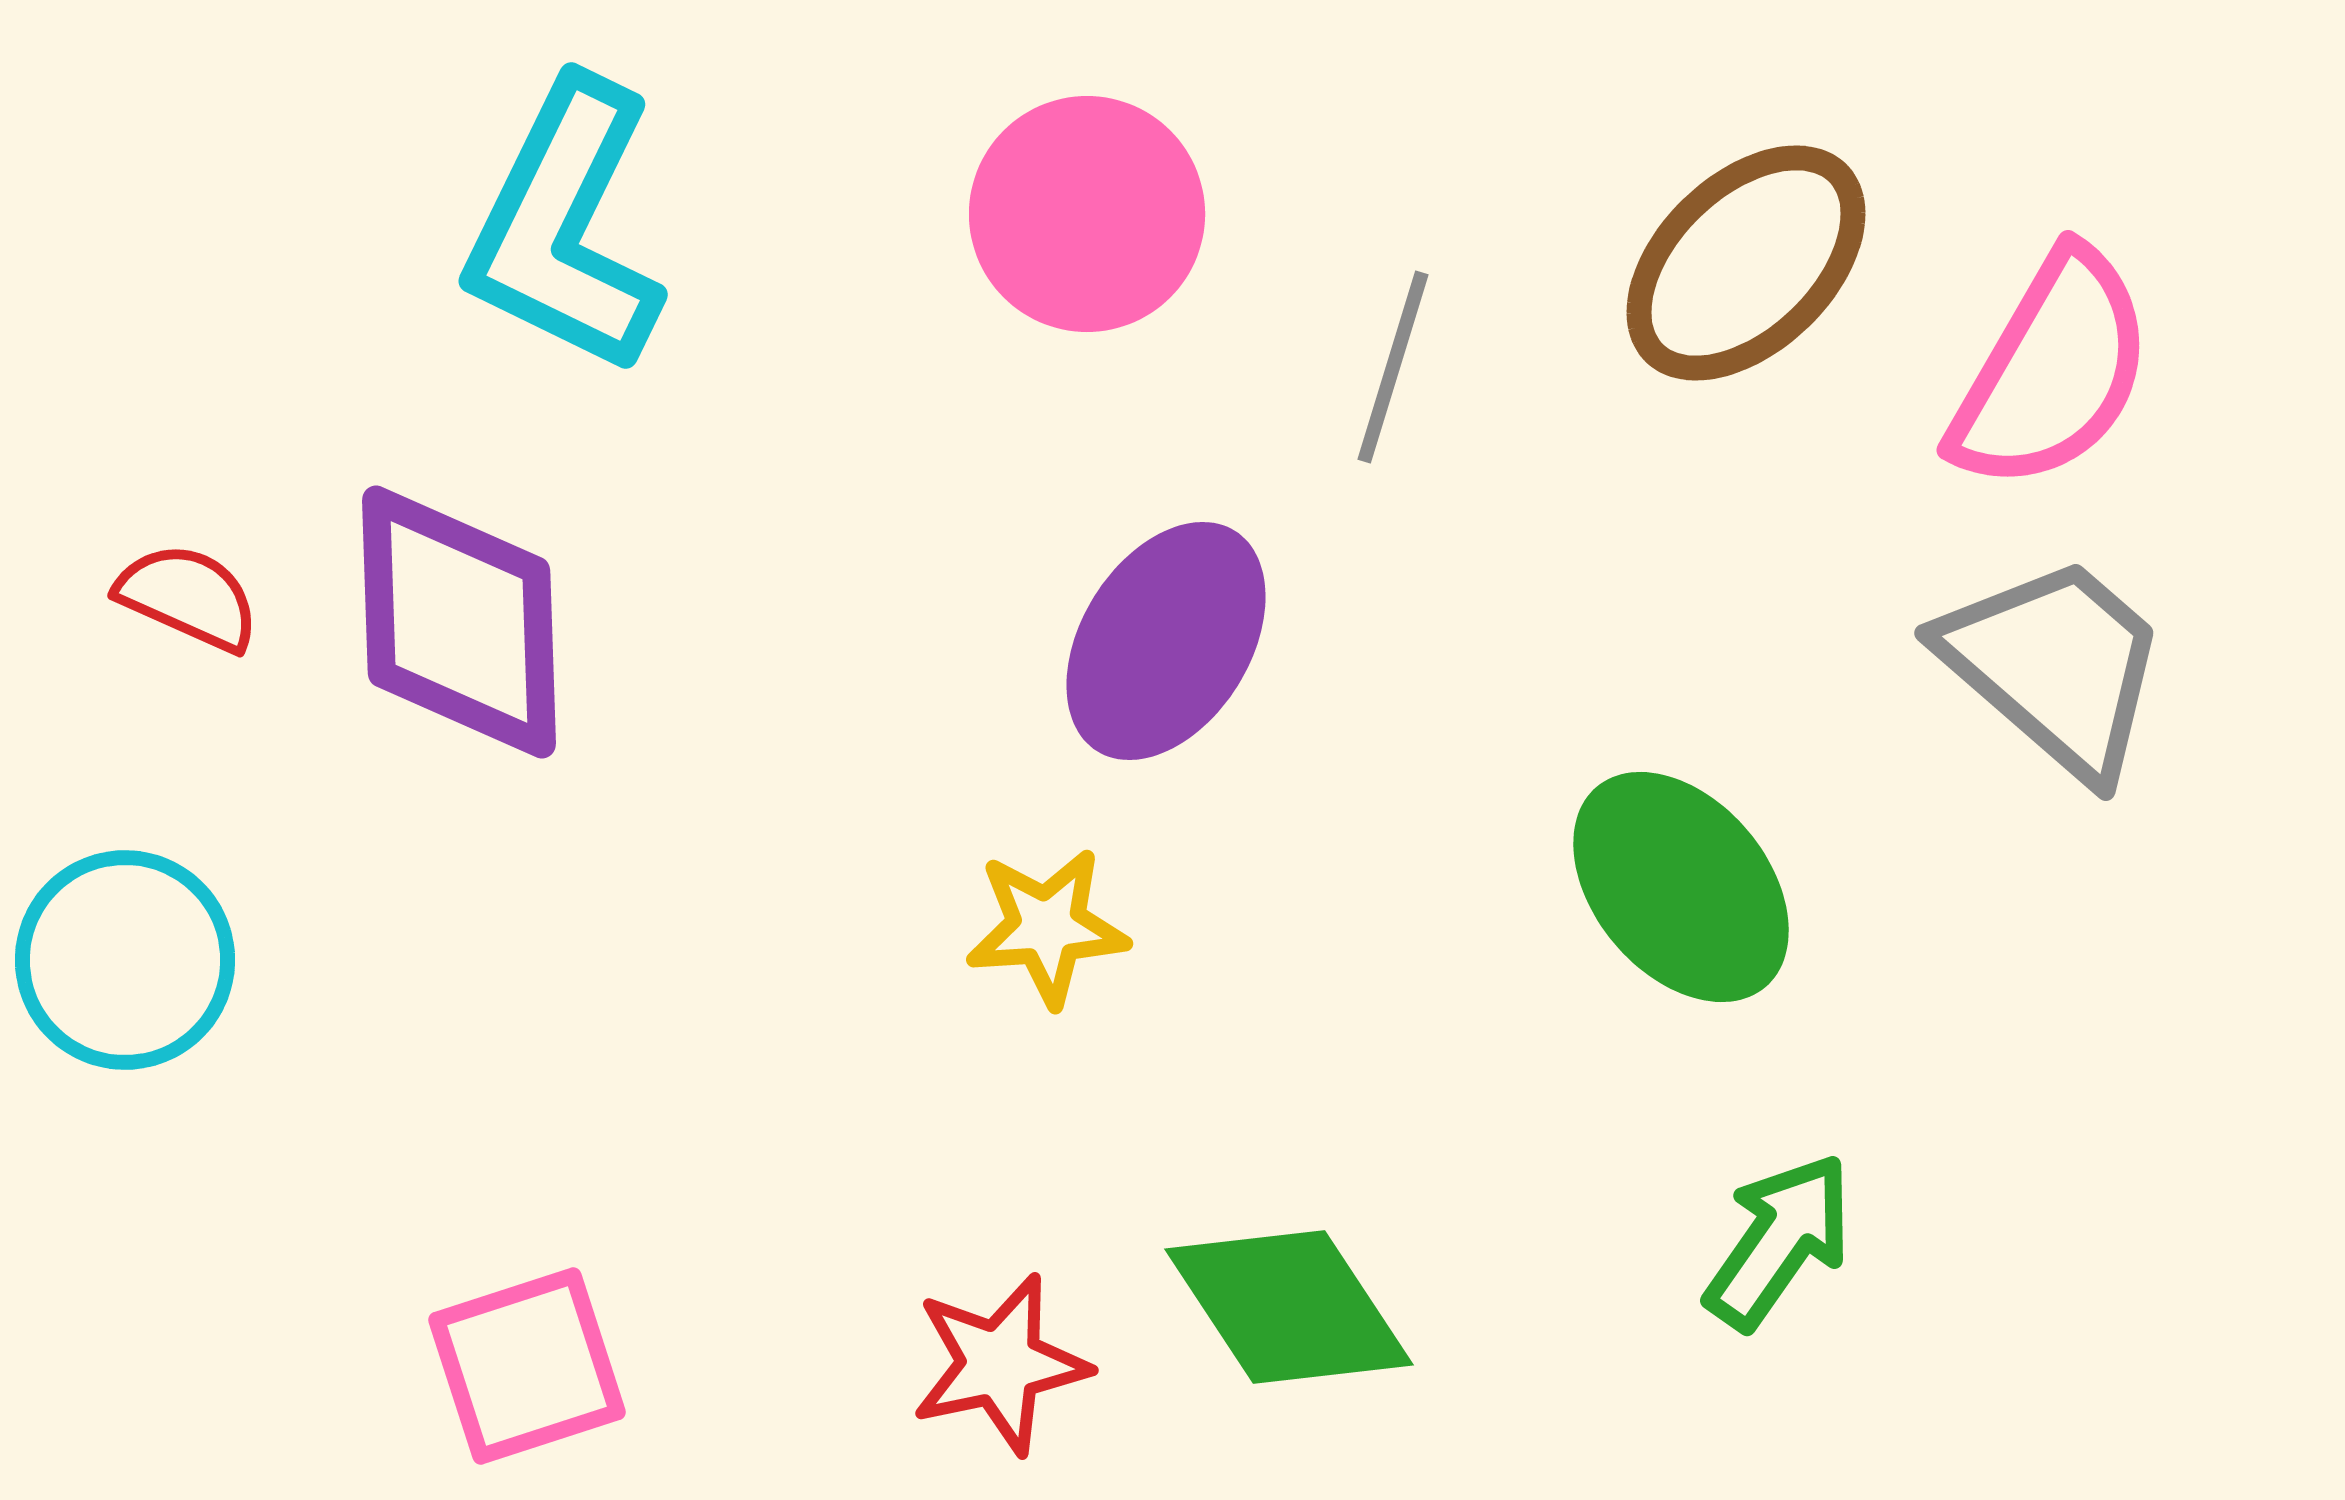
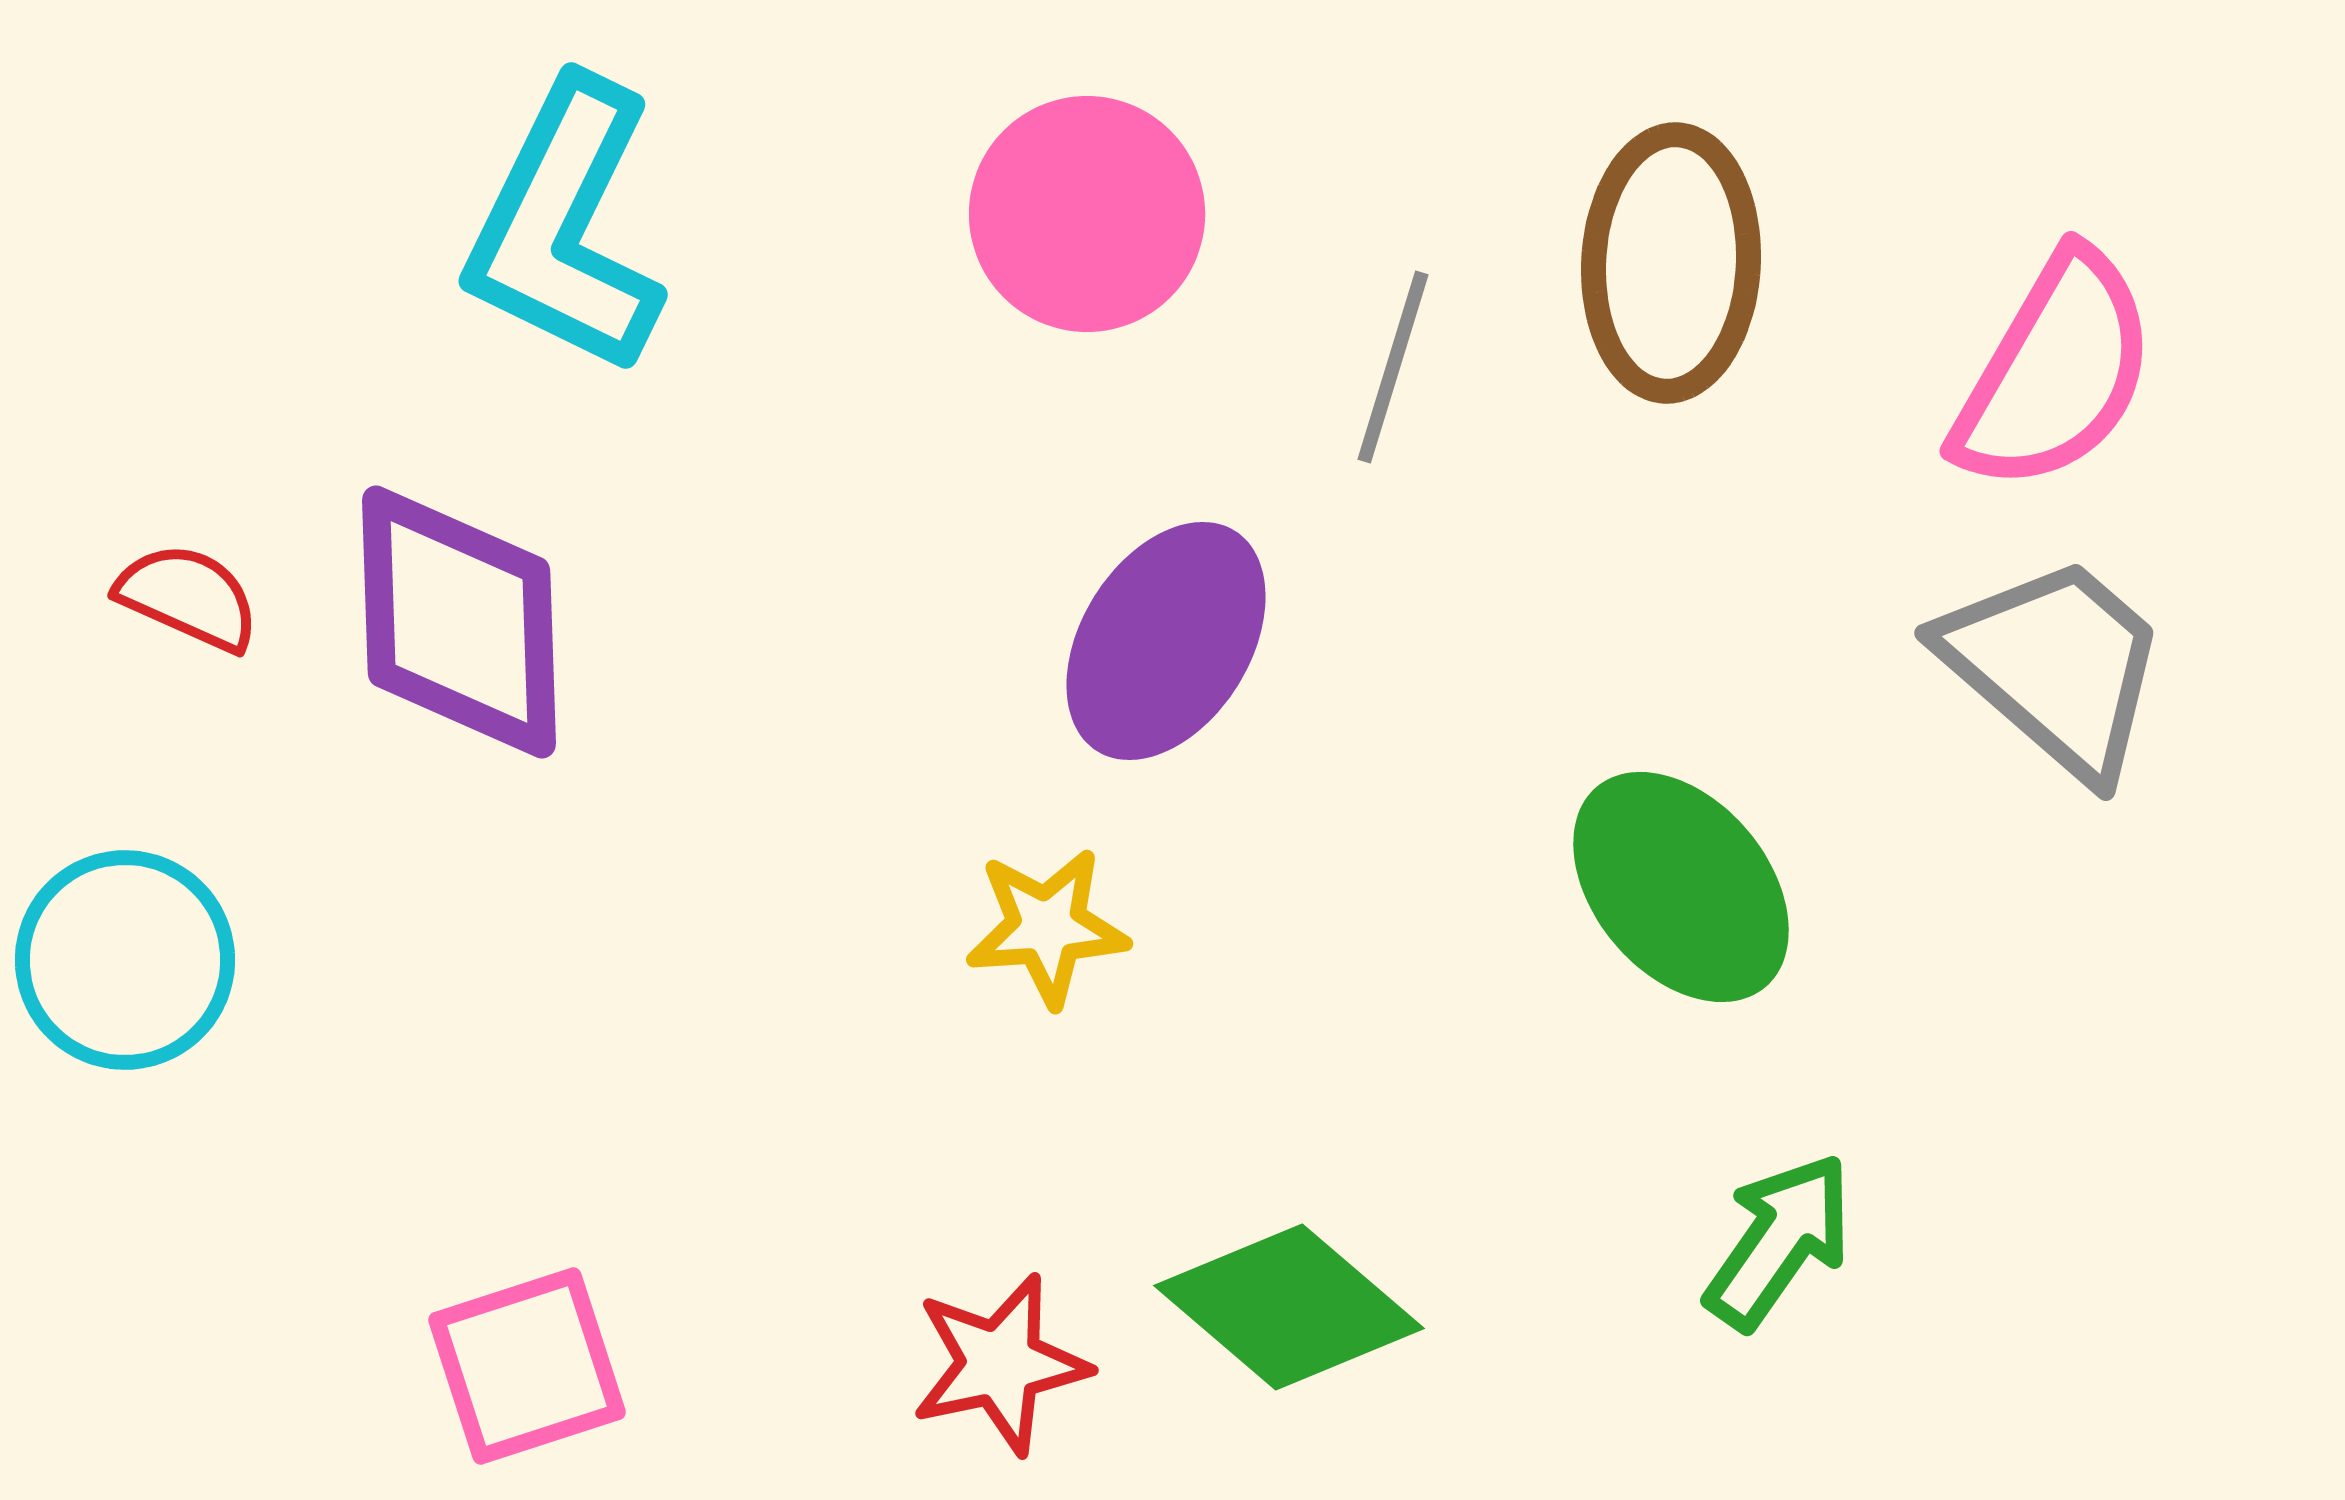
brown ellipse: moved 75 px left; rotated 43 degrees counterclockwise
pink semicircle: moved 3 px right, 1 px down
green diamond: rotated 16 degrees counterclockwise
